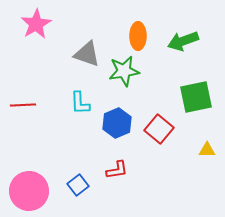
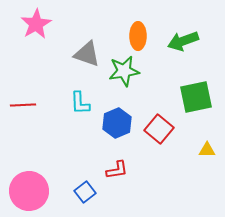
blue square: moved 7 px right, 7 px down
